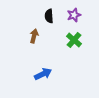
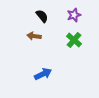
black semicircle: moved 7 px left; rotated 144 degrees clockwise
brown arrow: rotated 96 degrees counterclockwise
